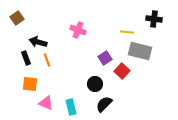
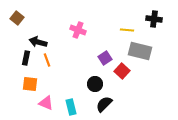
brown square: rotated 16 degrees counterclockwise
yellow line: moved 2 px up
black rectangle: rotated 32 degrees clockwise
